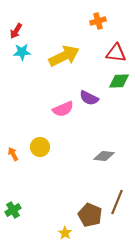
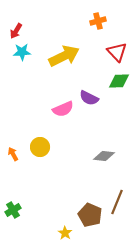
red triangle: moved 1 px right, 1 px up; rotated 40 degrees clockwise
